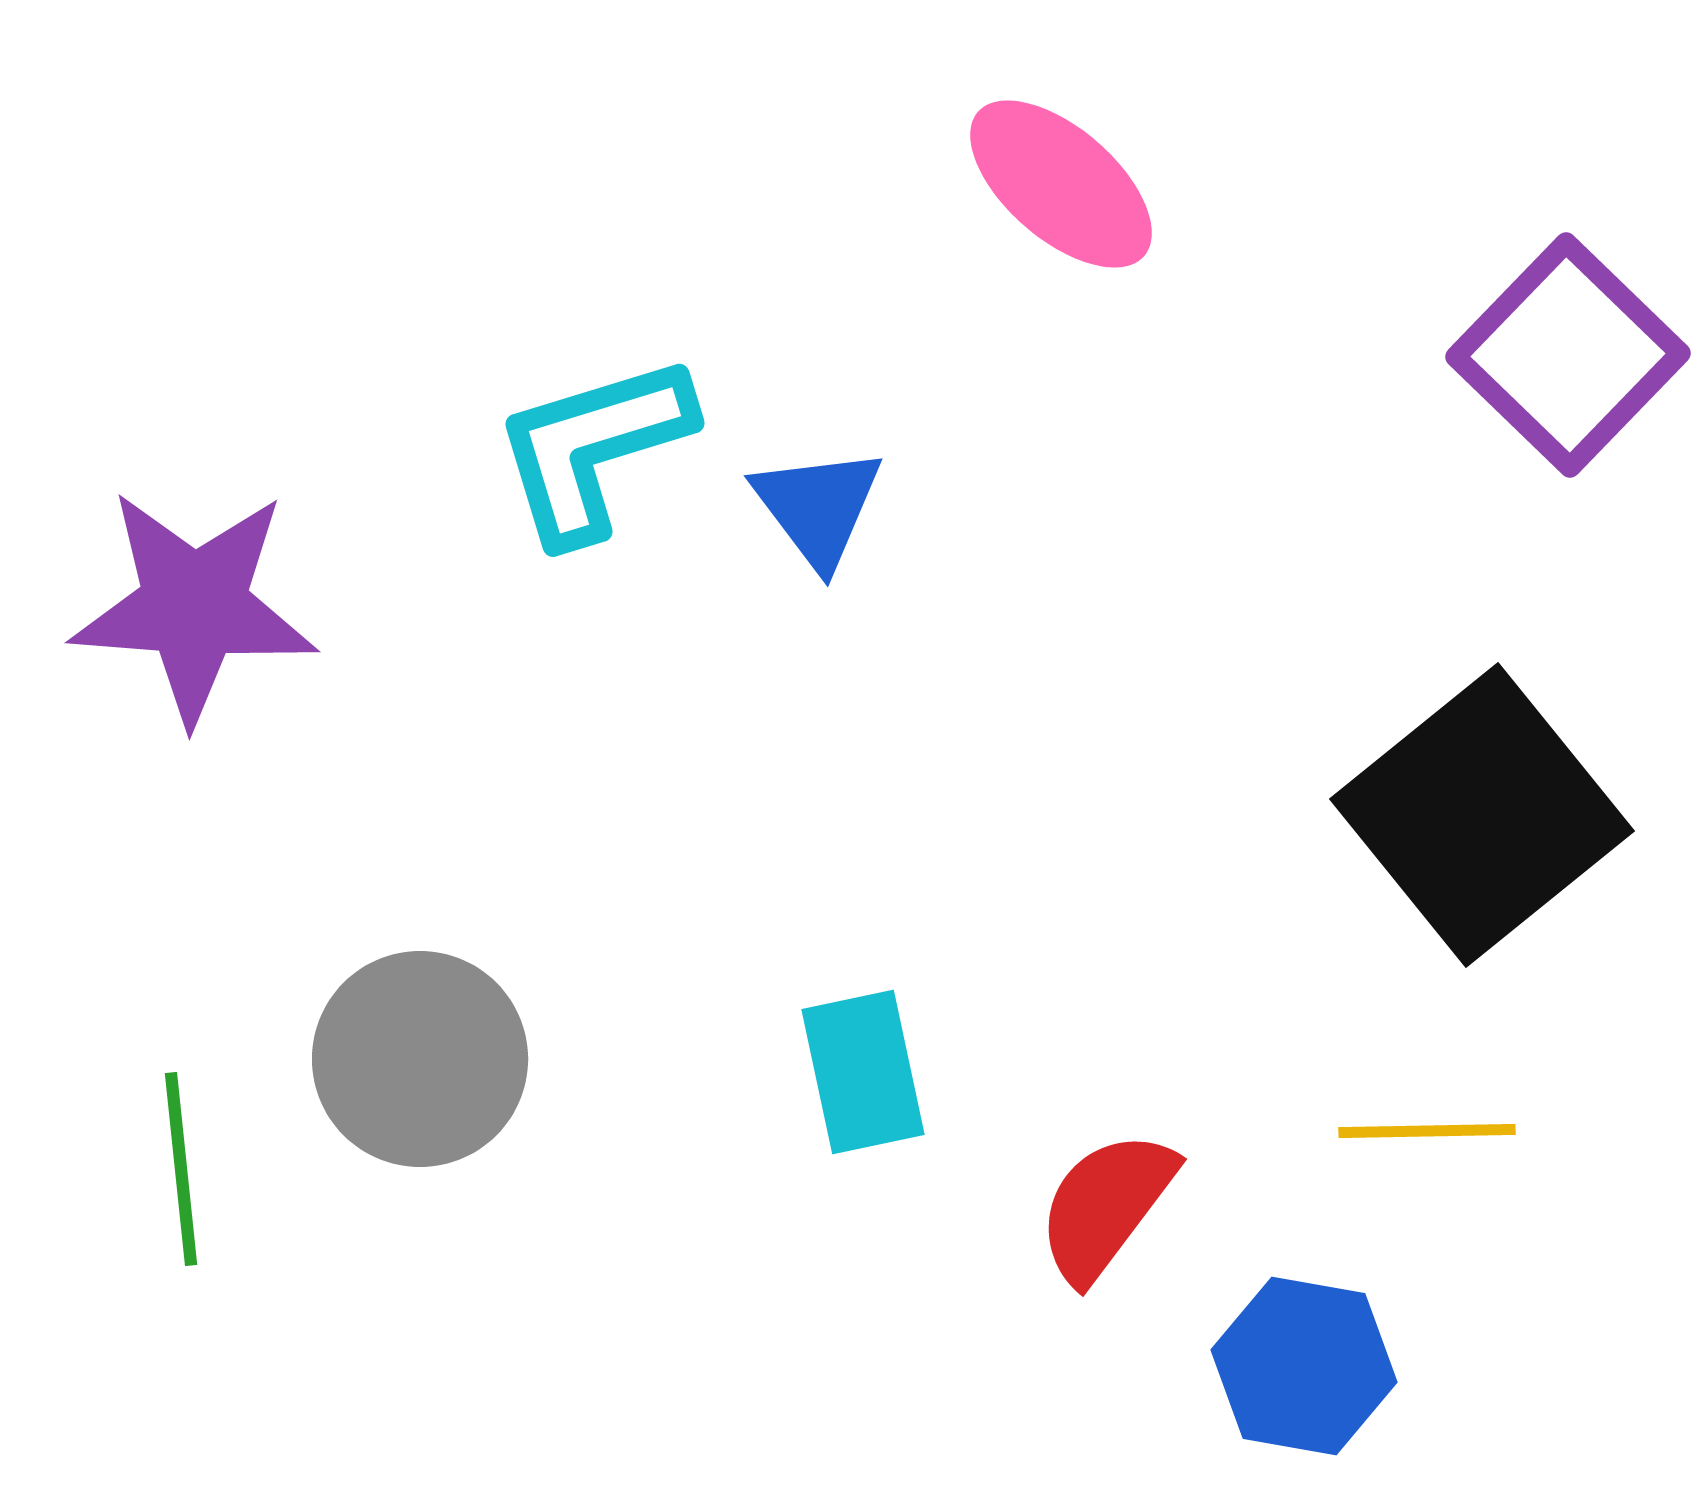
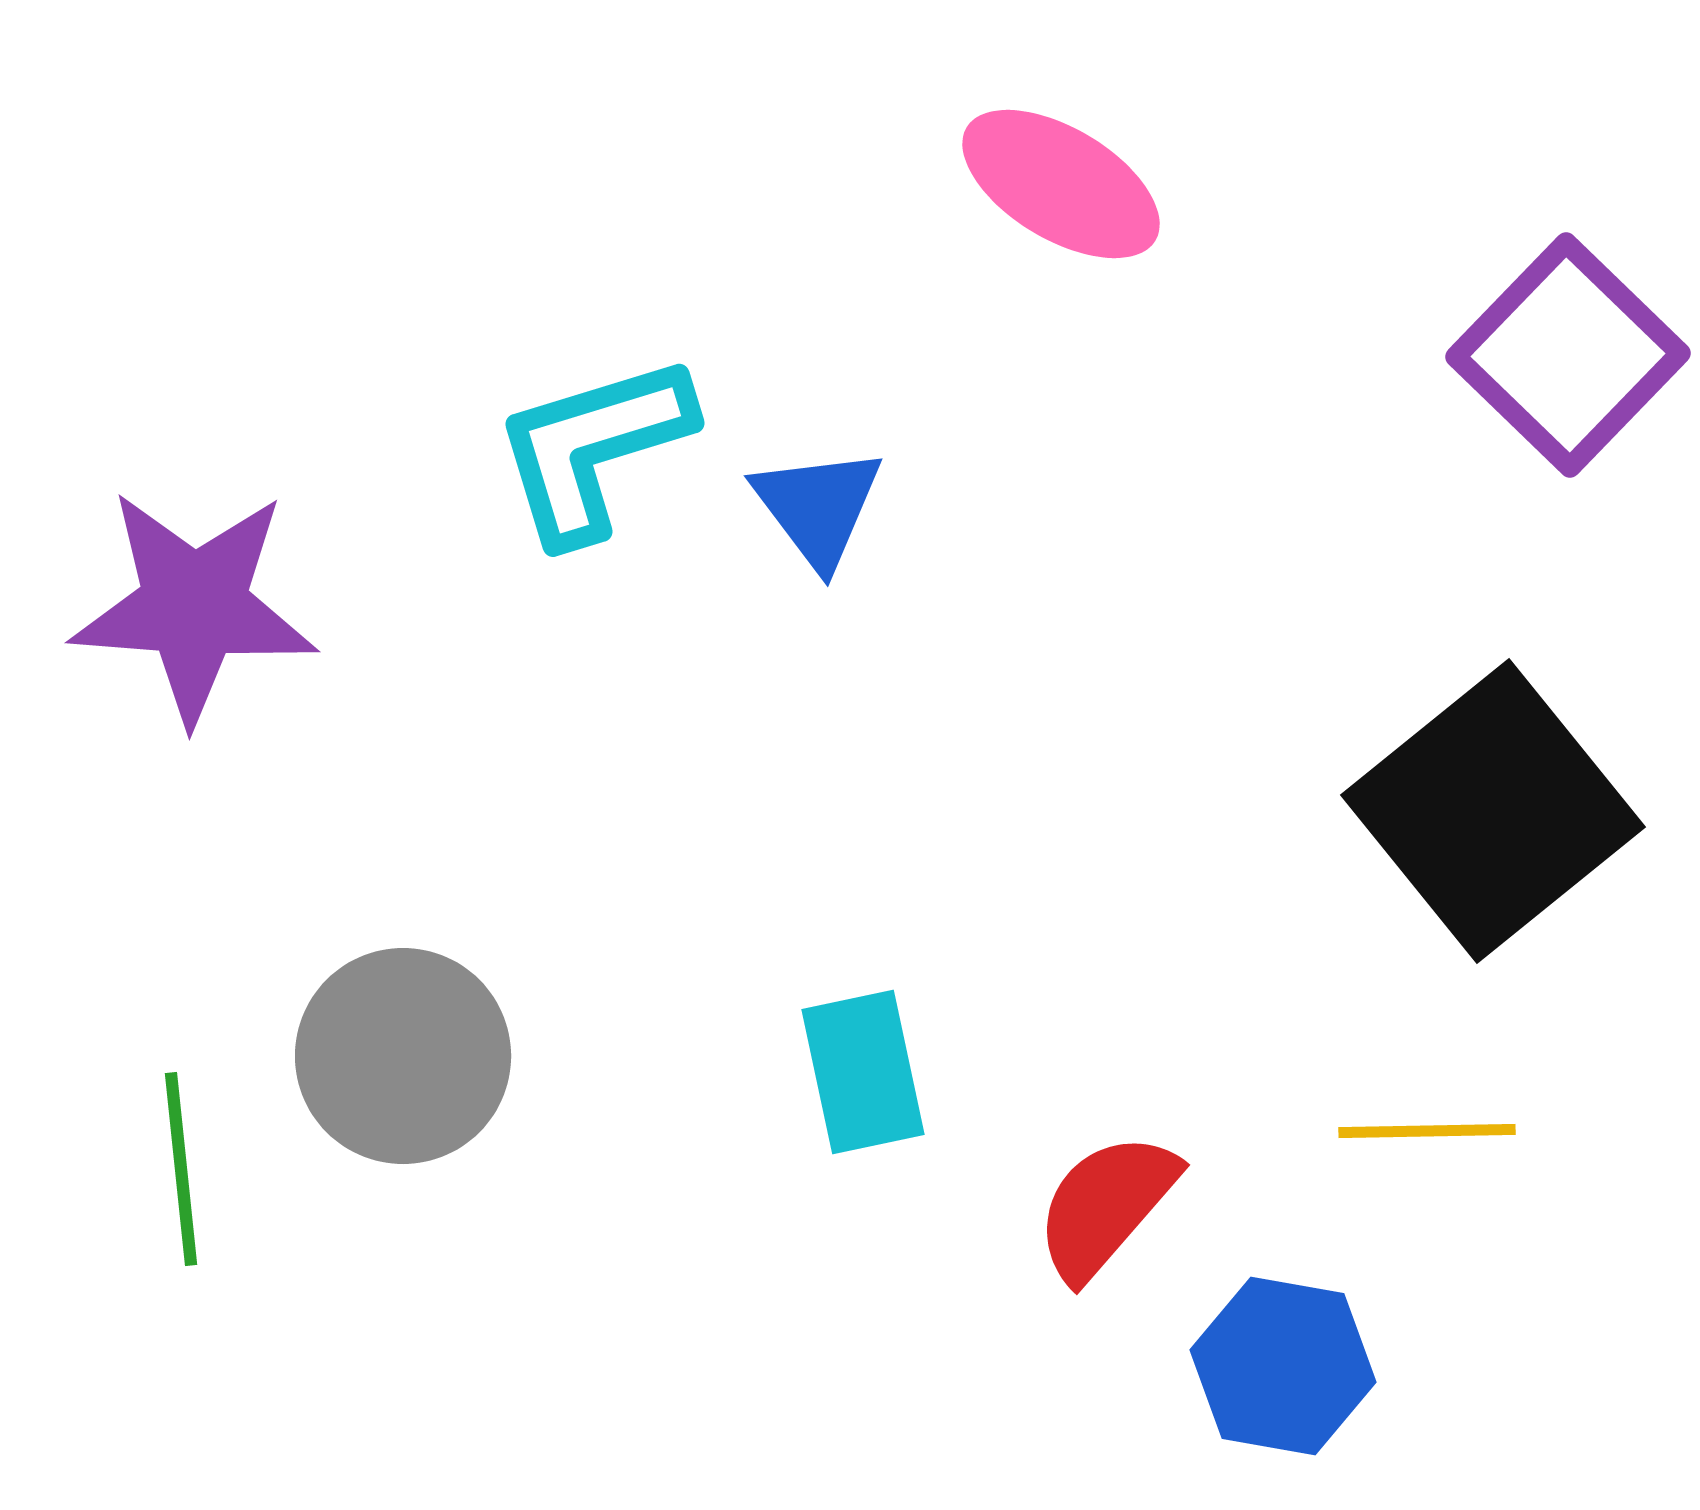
pink ellipse: rotated 10 degrees counterclockwise
black square: moved 11 px right, 4 px up
gray circle: moved 17 px left, 3 px up
red semicircle: rotated 4 degrees clockwise
blue hexagon: moved 21 px left
